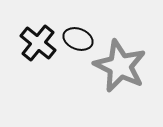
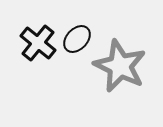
black ellipse: moved 1 px left; rotated 68 degrees counterclockwise
